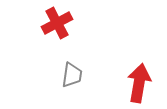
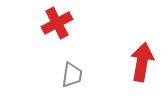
red arrow: moved 3 px right, 21 px up
